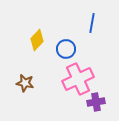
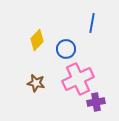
brown star: moved 11 px right
